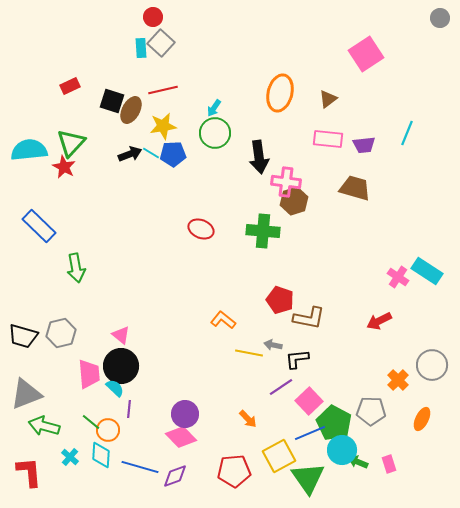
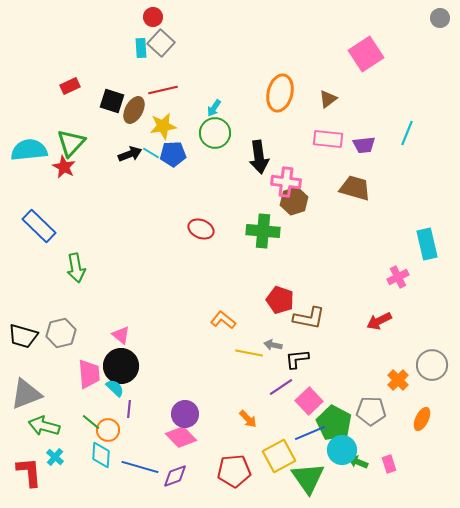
brown ellipse at (131, 110): moved 3 px right
cyan rectangle at (427, 271): moved 27 px up; rotated 44 degrees clockwise
pink cross at (398, 277): rotated 30 degrees clockwise
cyan cross at (70, 457): moved 15 px left
